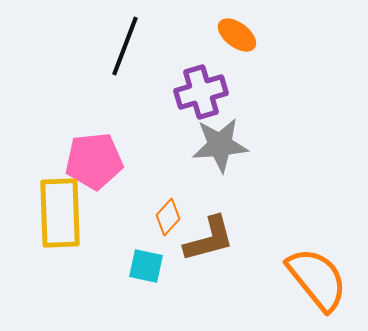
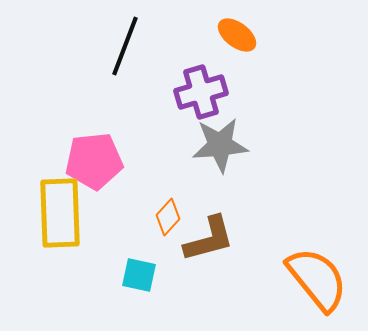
cyan square: moved 7 px left, 9 px down
